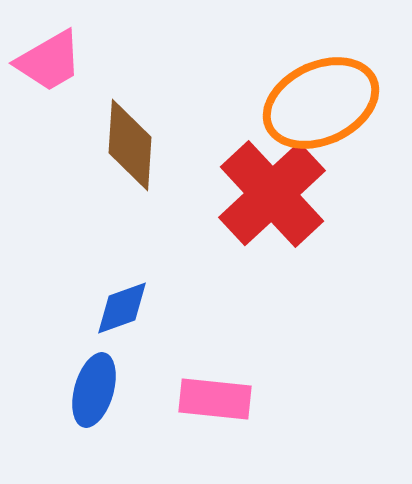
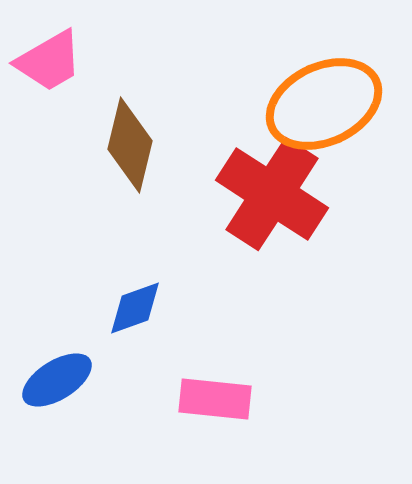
orange ellipse: moved 3 px right, 1 px down
brown diamond: rotated 10 degrees clockwise
red cross: rotated 14 degrees counterclockwise
blue diamond: moved 13 px right
blue ellipse: moved 37 px left, 10 px up; rotated 42 degrees clockwise
